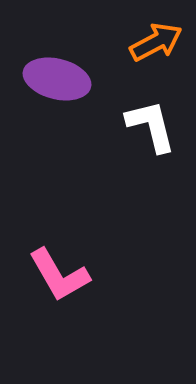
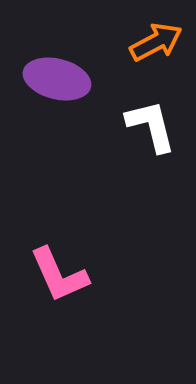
pink L-shape: rotated 6 degrees clockwise
